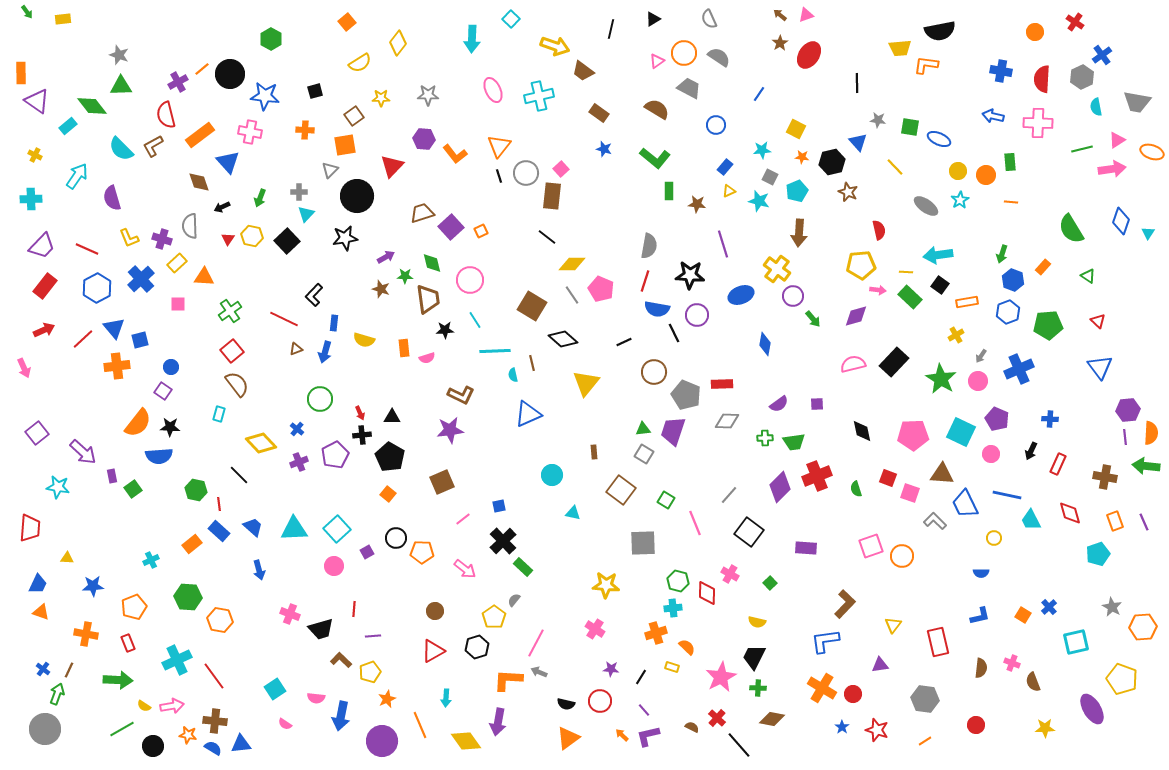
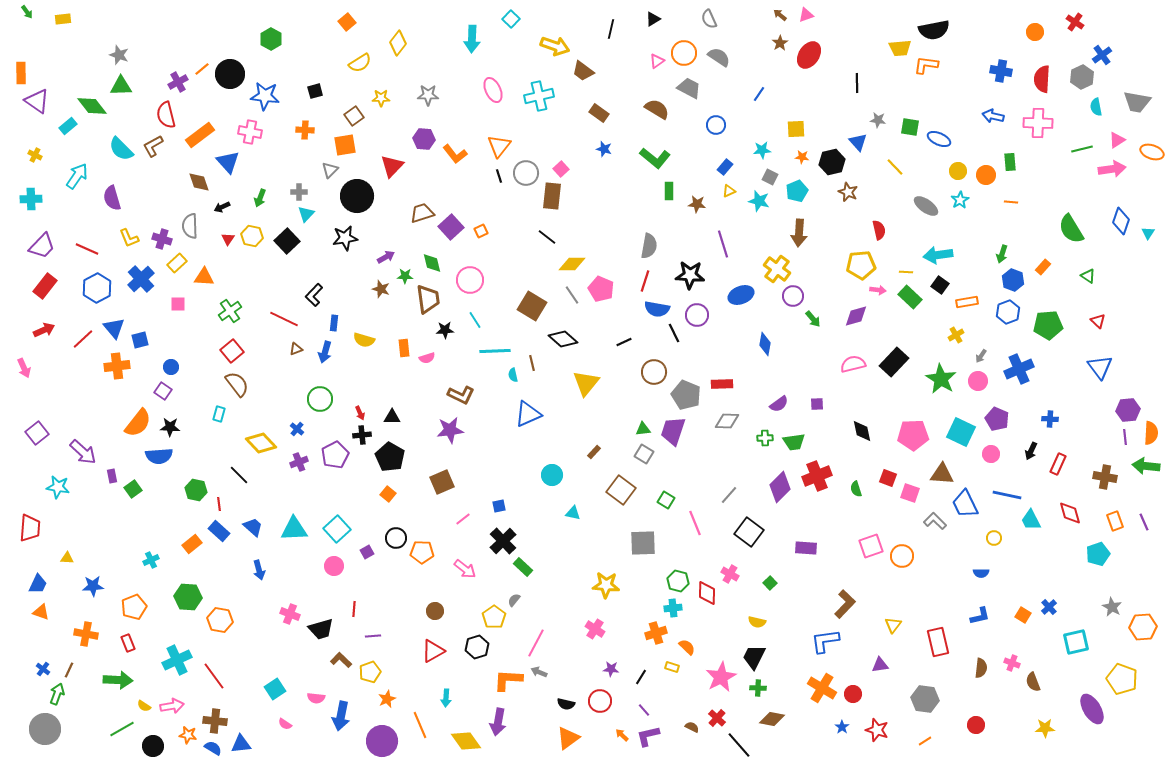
black semicircle at (940, 31): moved 6 px left, 1 px up
yellow square at (796, 129): rotated 30 degrees counterclockwise
brown rectangle at (594, 452): rotated 48 degrees clockwise
